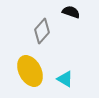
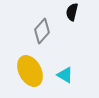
black semicircle: moved 1 px right; rotated 96 degrees counterclockwise
cyan triangle: moved 4 px up
